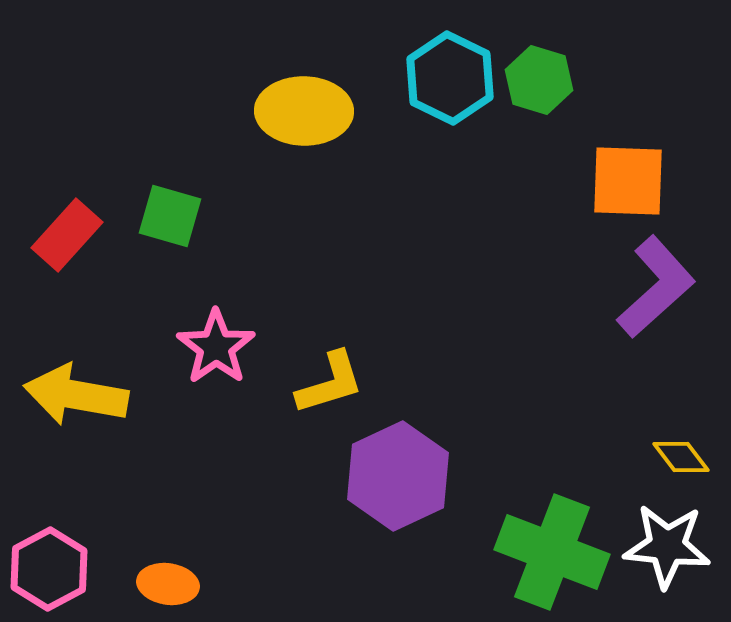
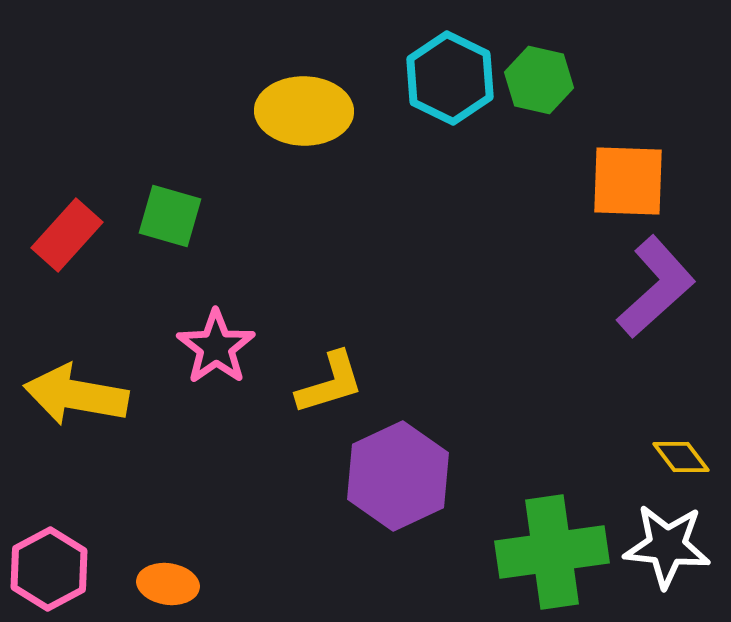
green hexagon: rotated 4 degrees counterclockwise
green cross: rotated 29 degrees counterclockwise
